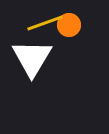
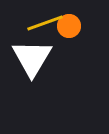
orange circle: moved 1 px down
